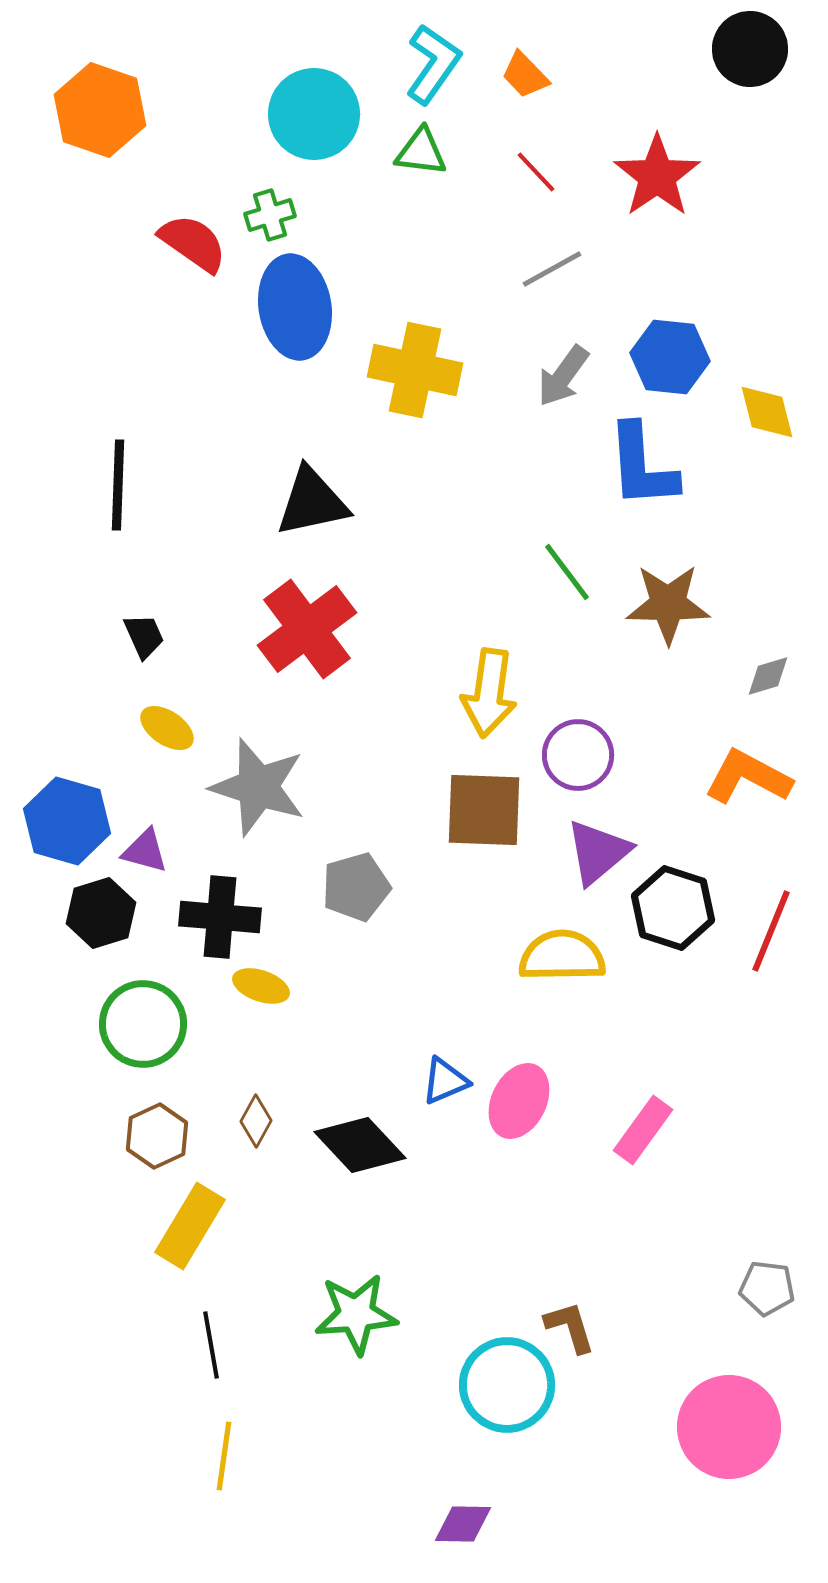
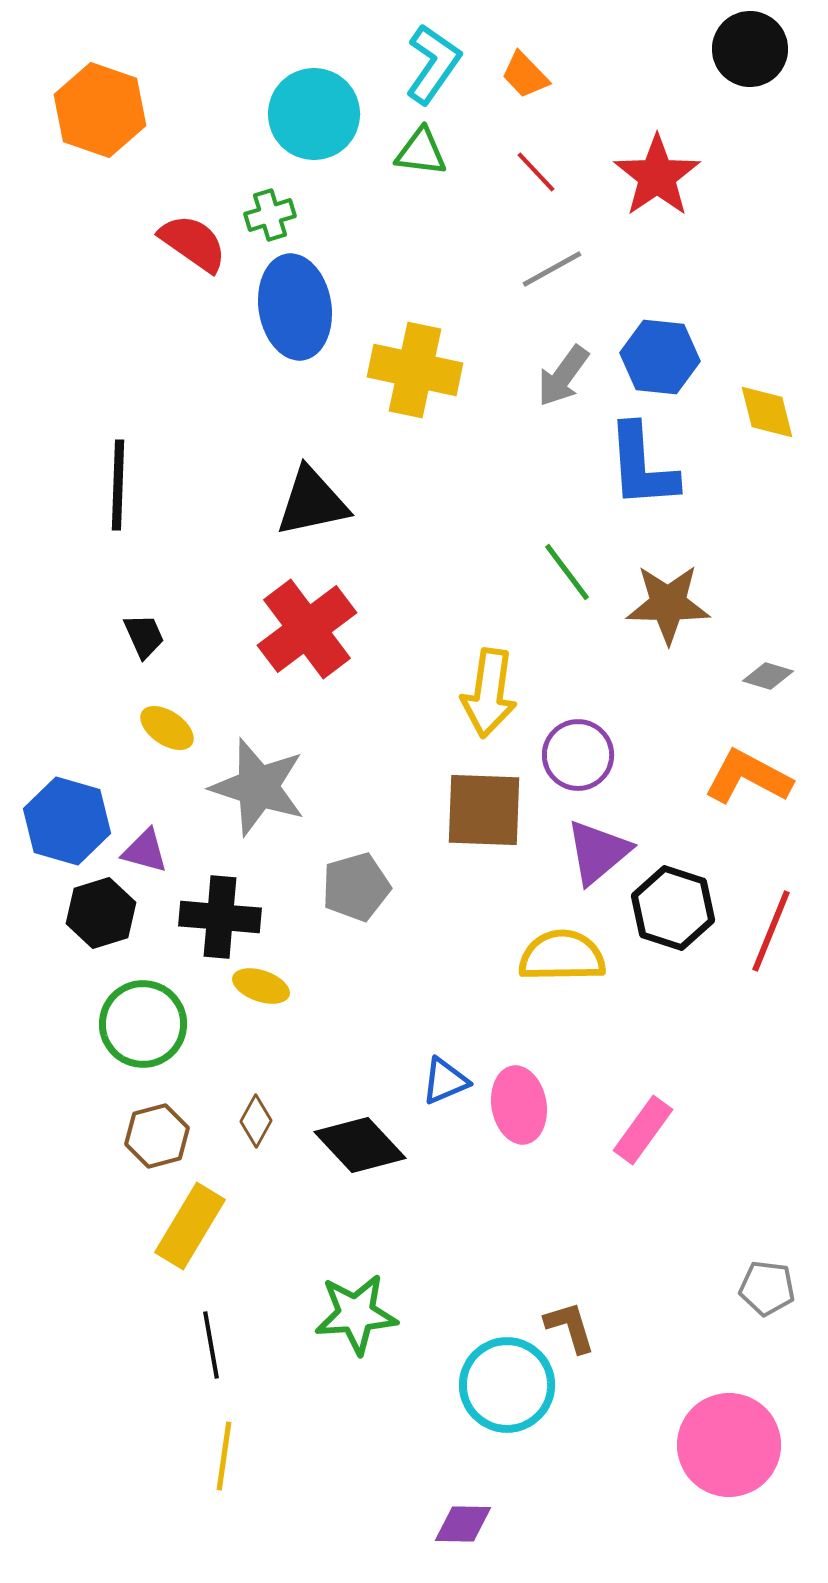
blue hexagon at (670, 357): moved 10 px left
gray diamond at (768, 676): rotated 33 degrees clockwise
pink ellipse at (519, 1101): moved 4 px down; rotated 36 degrees counterclockwise
brown hexagon at (157, 1136): rotated 10 degrees clockwise
pink circle at (729, 1427): moved 18 px down
